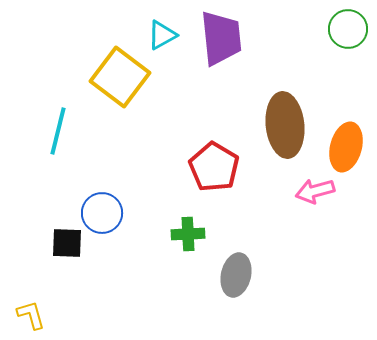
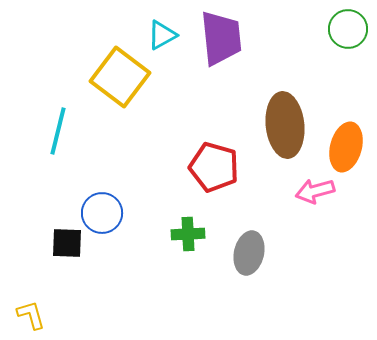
red pentagon: rotated 15 degrees counterclockwise
gray ellipse: moved 13 px right, 22 px up
